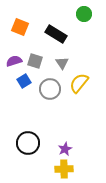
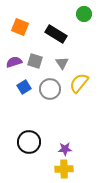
purple semicircle: moved 1 px down
blue square: moved 6 px down
black circle: moved 1 px right, 1 px up
purple star: rotated 24 degrees clockwise
